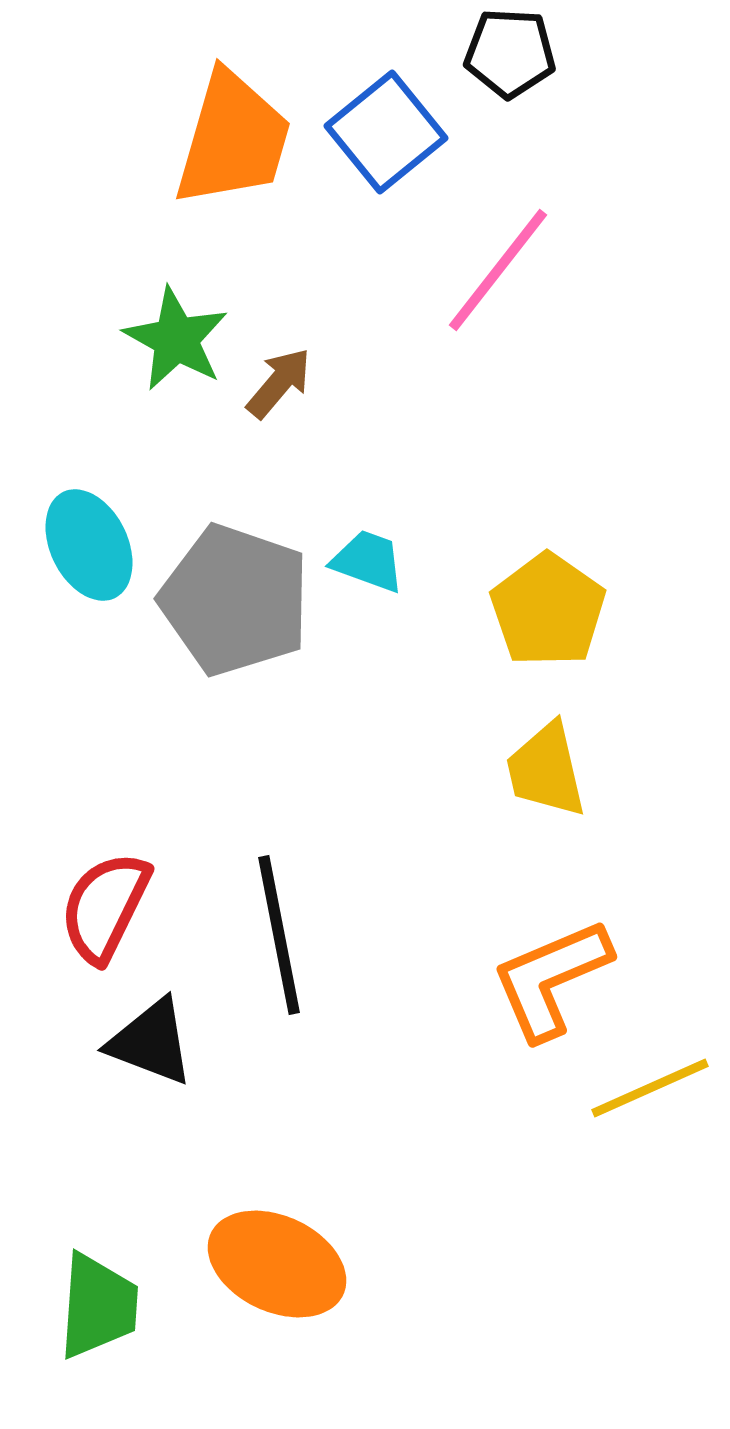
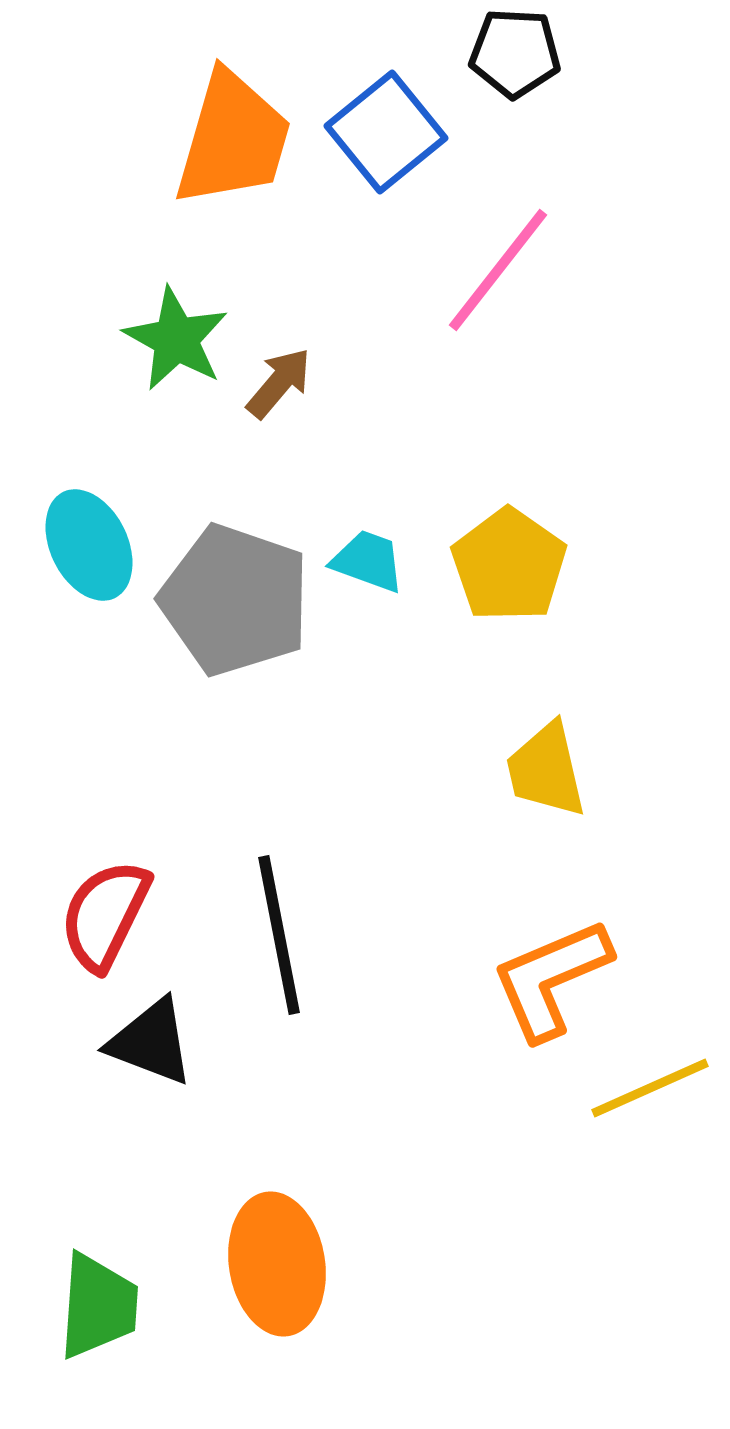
black pentagon: moved 5 px right
yellow pentagon: moved 39 px left, 45 px up
red semicircle: moved 8 px down
orange ellipse: rotated 56 degrees clockwise
